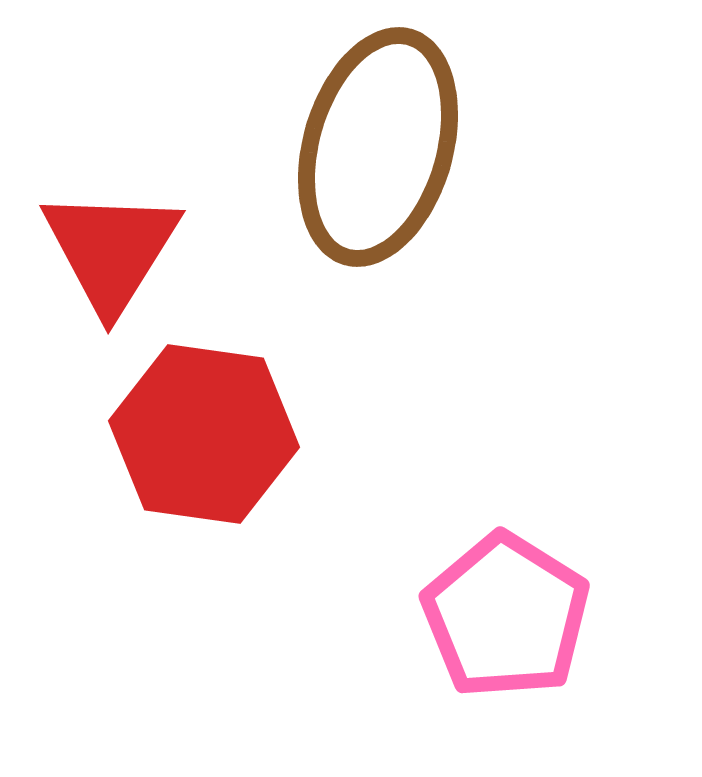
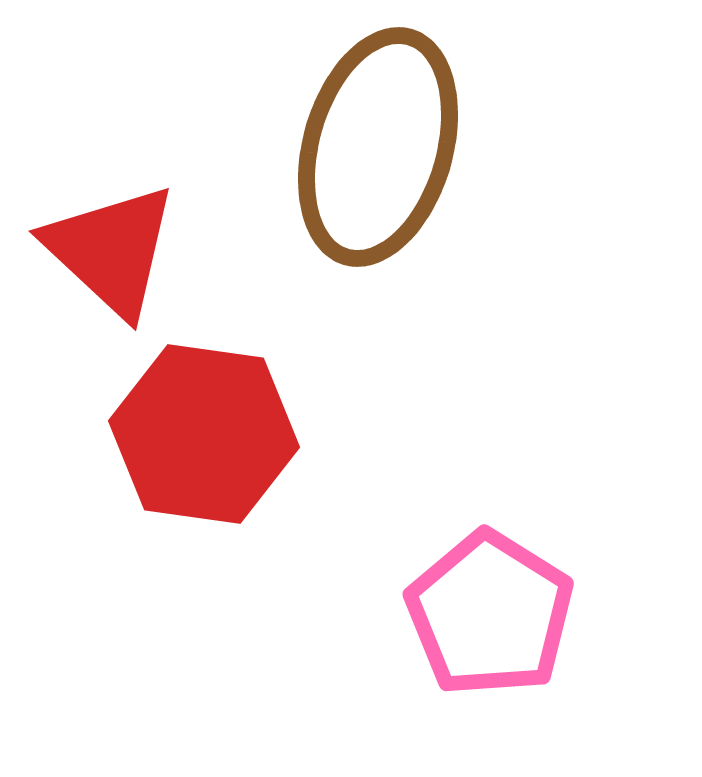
red triangle: rotated 19 degrees counterclockwise
pink pentagon: moved 16 px left, 2 px up
